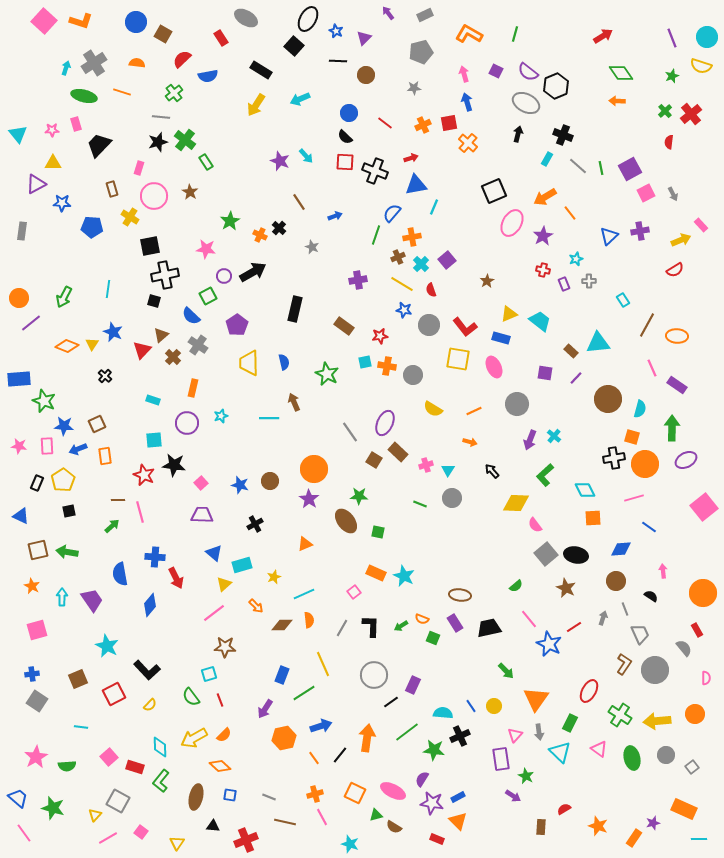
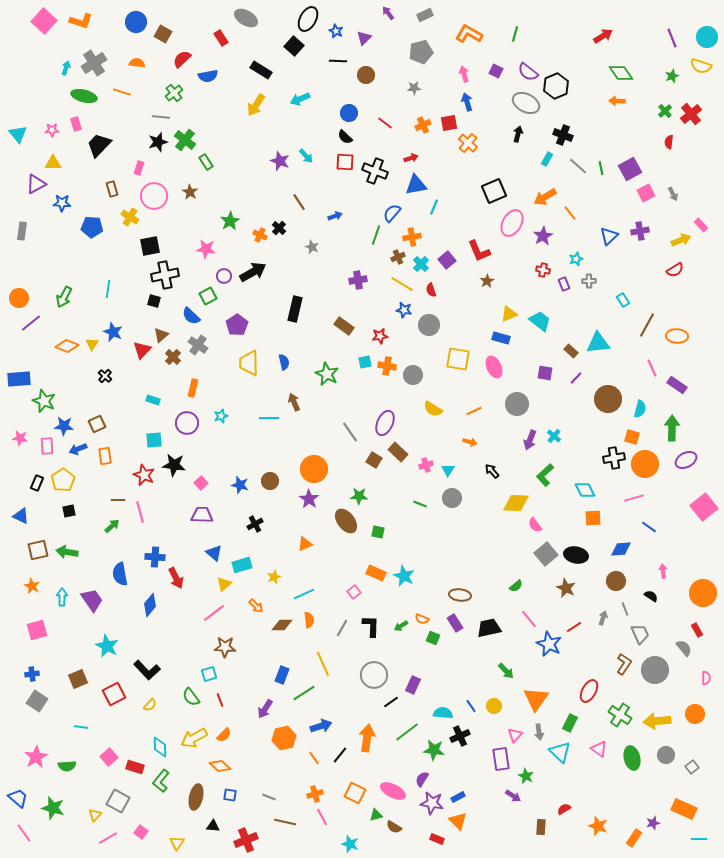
red L-shape at (465, 327): moved 14 px right, 76 px up; rotated 15 degrees clockwise
pink star at (19, 446): moved 1 px right, 8 px up
